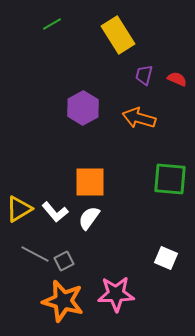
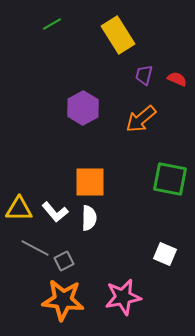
orange arrow: moved 2 px right, 1 px down; rotated 56 degrees counterclockwise
green square: rotated 6 degrees clockwise
yellow triangle: rotated 32 degrees clockwise
white semicircle: rotated 145 degrees clockwise
gray line: moved 6 px up
white square: moved 1 px left, 4 px up
pink star: moved 7 px right, 3 px down; rotated 9 degrees counterclockwise
orange star: moved 1 px up; rotated 9 degrees counterclockwise
